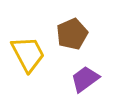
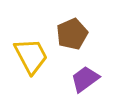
yellow trapezoid: moved 3 px right, 2 px down
